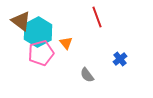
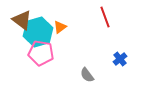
red line: moved 8 px right
brown triangle: moved 1 px right, 1 px up
cyan hexagon: rotated 12 degrees clockwise
orange triangle: moved 6 px left, 16 px up; rotated 32 degrees clockwise
pink pentagon: rotated 25 degrees clockwise
